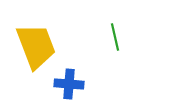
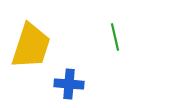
yellow trapezoid: moved 5 px left; rotated 39 degrees clockwise
